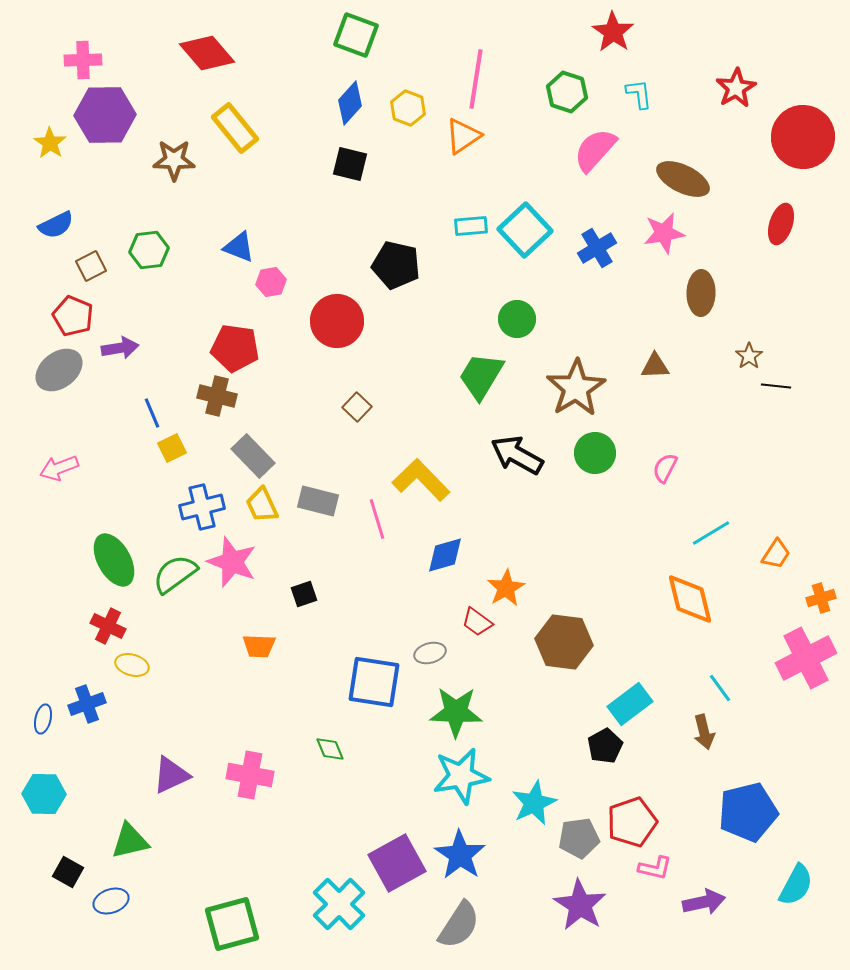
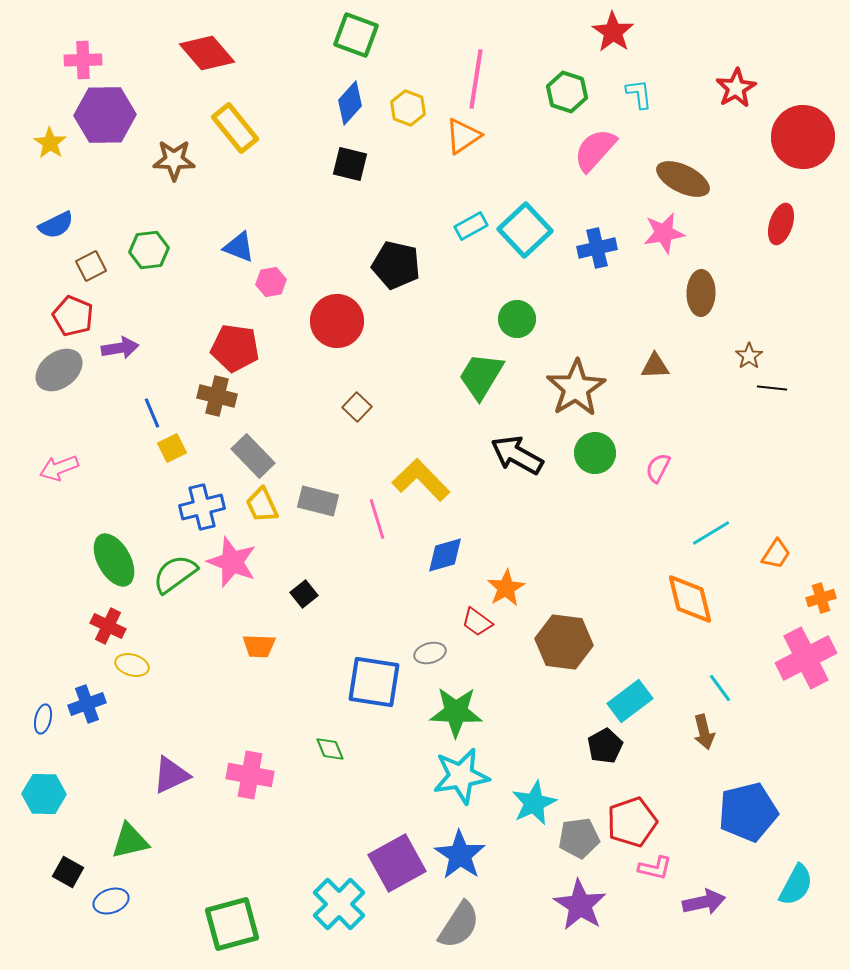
cyan rectangle at (471, 226): rotated 24 degrees counterclockwise
blue cross at (597, 248): rotated 18 degrees clockwise
black line at (776, 386): moved 4 px left, 2 px down
pink semicircle at (665, 468): moved 7 px left
black square at (304, 594): rotated 20 degrees counterclockwise
cyan rectangle at (630, 704): moved 3 px up
